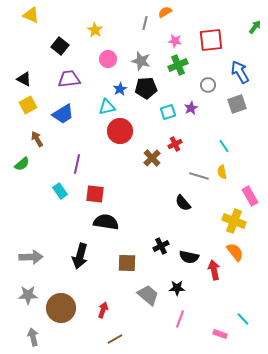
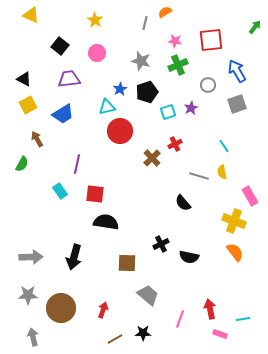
yellow star at (95, 30): moved 10 px up
pink circle at (108, 59): moved 11 px left, 6 px up
blue arrow at (240, 72): moved 3 px left, 1 px up
black pentagon at (146, 88): moved 1 px right, 4 px down; rotated 15 degrees counterclockwise
green semicircle at (22, 164): rotated 21 degrees counterclockwise
black cross at (161, 246): moved 2 px up
black arrow at (80, 256): moved 6 px left, 1 px down
red arrow at (214, 270): moved 4 px left, 39 px down
black star at (177, 288): moved 34 px left, 45 px down
cyan line at (243, 319): rotated 56 degrees counterclockwise
